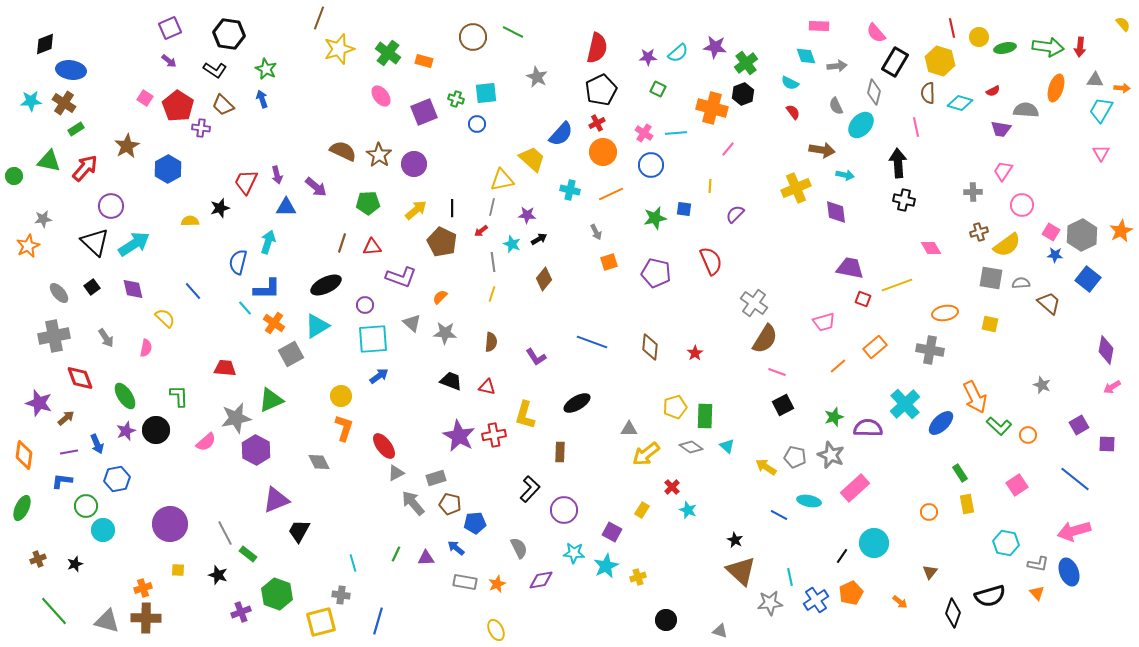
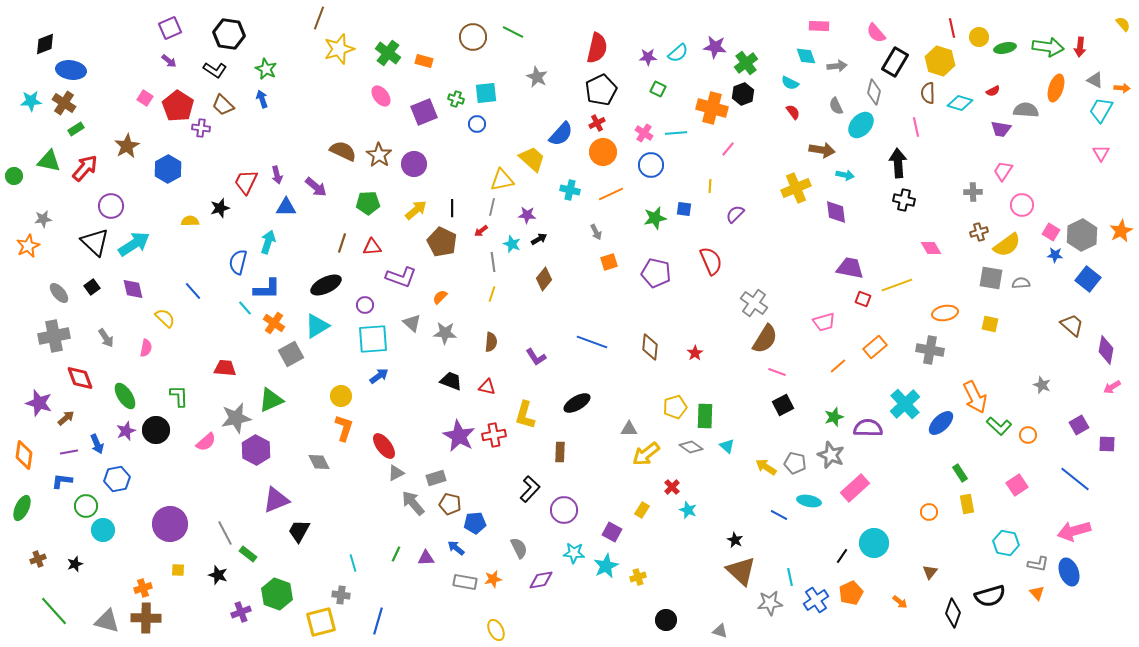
gray triangle at (1095, 80): rotated 24 degrees clockwise
brown trapezoid at (1049, 303): moved 23 px right, 22 px down
gray pentagon at (795, 457): moved 6 px down
orange star at (497, 584): moved 4 px left, 5 px up; rotated 12 degrees clockwise
